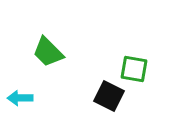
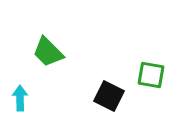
green square: moved 17 px right, 6 px down
cyan arrow: rotated 90 degrees clockwise
